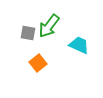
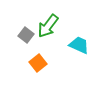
green arrow: moved 1 px left
gray square: moved 2 px left, 2 px down; rotated 28 degrees clockwise
